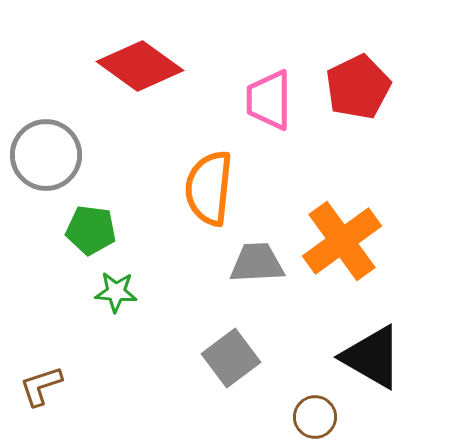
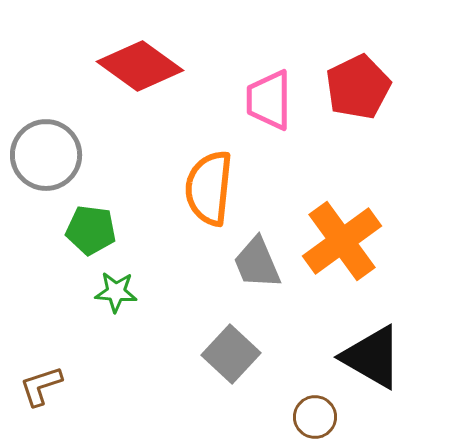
gray trapezoid: rotated 110 degrees counterclockwise
gray square: moved 4 px up; rotated 10 degrees counterclockwise
